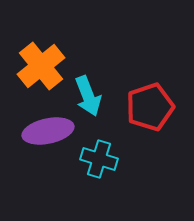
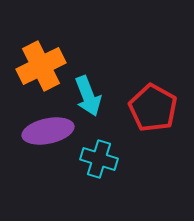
orange cross: rotated 12 degrees clockwise
red pentagon: moved 3 px right, 1 px down; rotated 24 degrees counterclockwise
